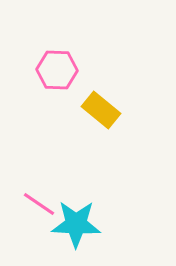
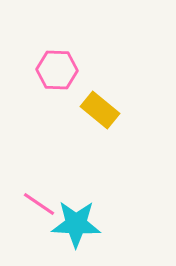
yellow rectangle: moved 1 px left
